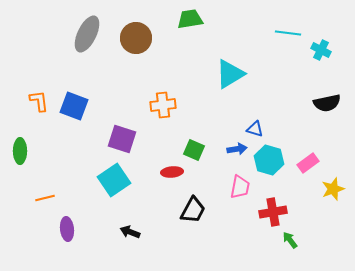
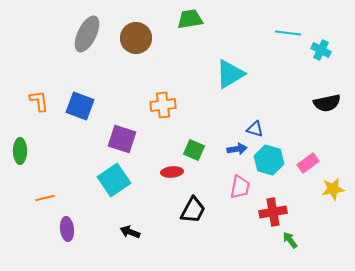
blue square: moved 6 px right
yellow star: rotated 10 degrees clockwise
